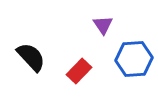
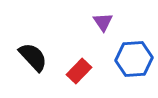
purple triangle: moved 3 px up
black semicircle: moved 2 px right
